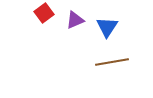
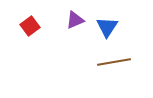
red square: moved 14 px left, 13 px down
brown line: moved 2 px right
